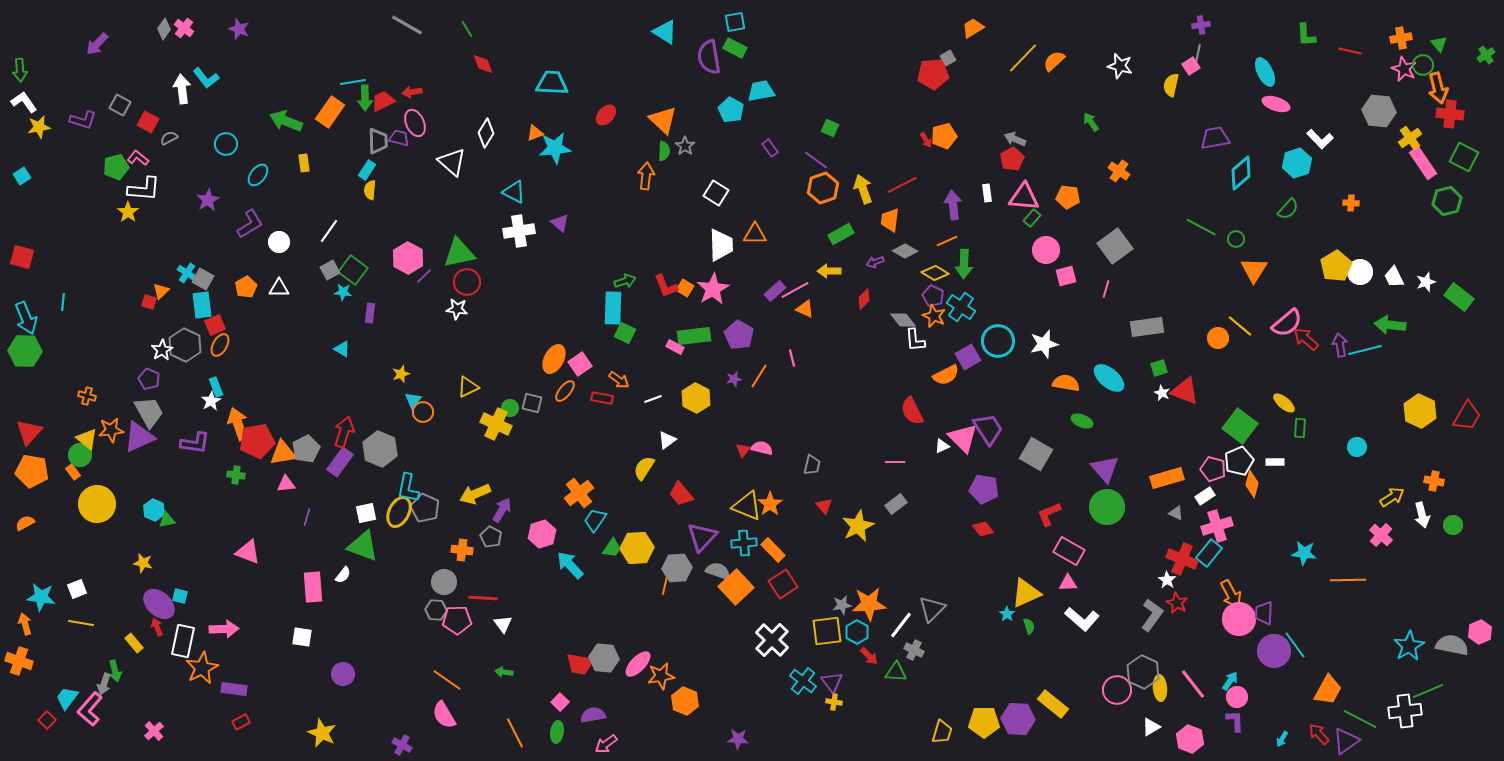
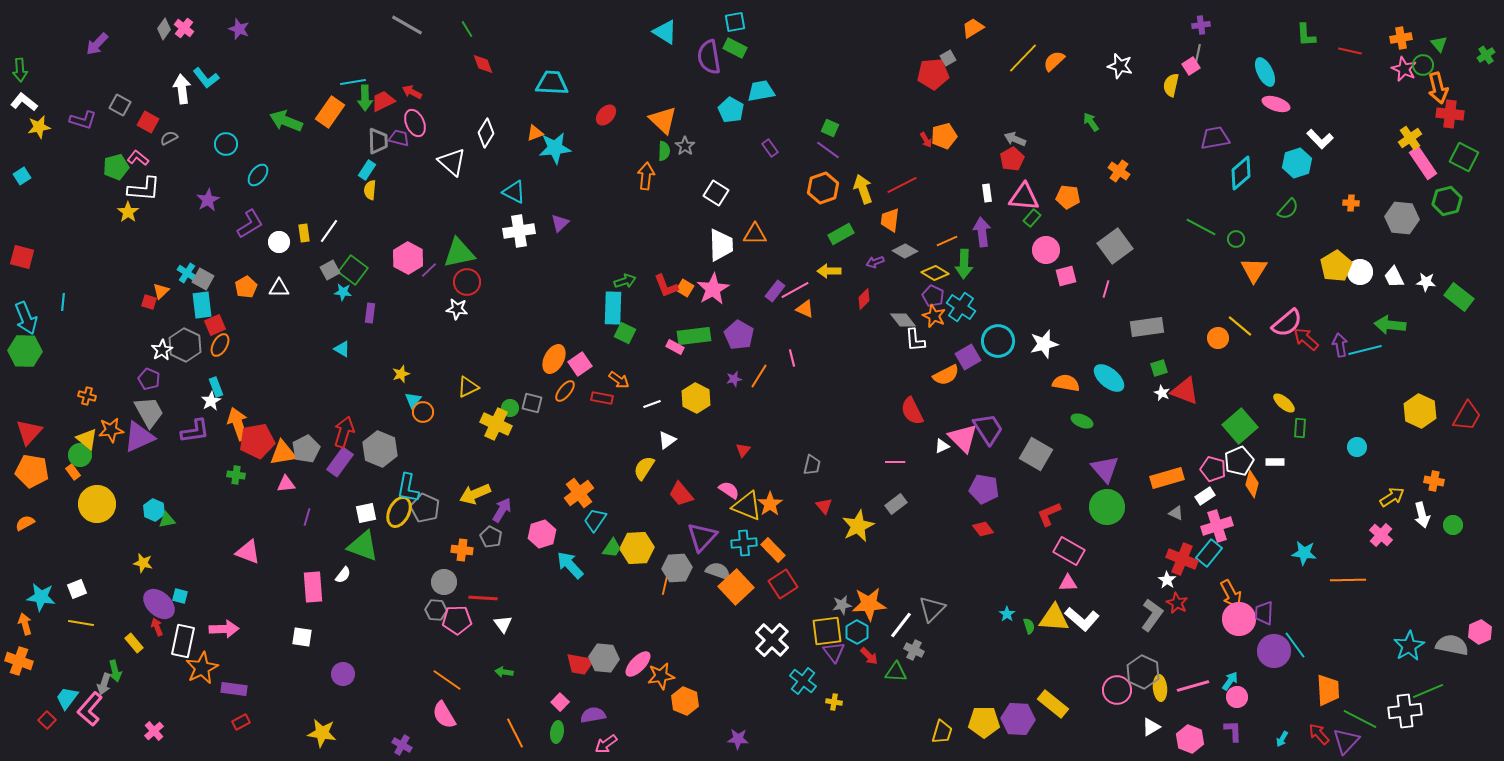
red arrow at (412, 92): rotated 36 degrees clockwise
white L-shape at (24, 102): rotated 16 degrees counterclockwise
gray hexagon at (1379, 111): moved 23 px right, 107 px down
purple line at (816, 160): moved 12 px right, 10 px up
yellow rectangle at (304, 163): moved 70 px down
purple arrow at (953, 205): moved 29 px right, 27 px down
purple triangle at (560, 223): rotated 36 degrees clockwise
purple line at (424, 276): moved 5 px right, 6 px up
white star at (1426, 282): rotated 24 degrees clockwise
purple rectangle at (775, 291): rotated 10 degrees counterclockwise
white line at (653, 399): moved 1 px left, 5 px down
green square at (1240, 426): rotated 12 degrees clockwise
purple L-shape at (195, 443): moved 12 px up; rotated 16 degrees counterclockwise
pink semicircle at (762, 448): moved 33 px left, 42 px down; rotated 20 degrees clockwise
yellow triangle at (1026, 593): moved 28 px right, 25 px down; rotated 28 degrees clockwise
purple triangle at (832, 682): moved 2 px right, 30 px up
pink line at (1193, 684): moved 2 px down; rotated 68 degrees counterclockwise
orange trapezoid at (1328, 690): rotated 32 degrees counterclockwise
purple L-shape at (1235, 721): moved 2 px left, 10 px down
yellow star at (322, 733): rotated 16 degrees counterclockwise
purple triangle at (1346, 741): rotated 12 degrees counterclockwise
